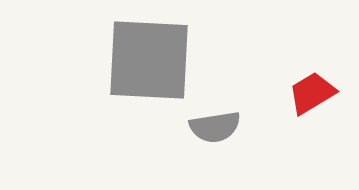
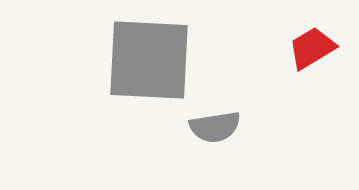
red trapezoid: moved 45 px up
